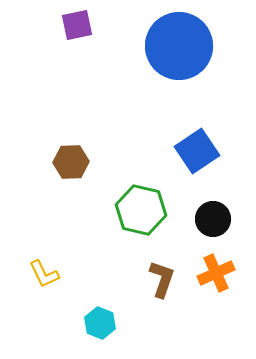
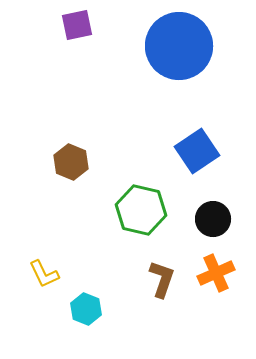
brown hexagon: rotated 24 degrees clockwise
cyan hexagon: moved 14 px left, 14 px up
